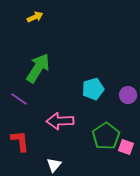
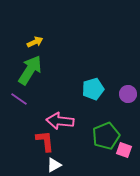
yellow arrow: moved 25 px down
green arrow: moved 8 px left, 2 px down
purple circle: moved 1 px up
pink arrow: rotated 8 degrees clockwise
green pentagon: rotated 12 degrees clockwise
red L-shape: moved 25 px right
pink square: moved 2 px left, 3 px down
white triangle: rotated 21 degrees clockwise
